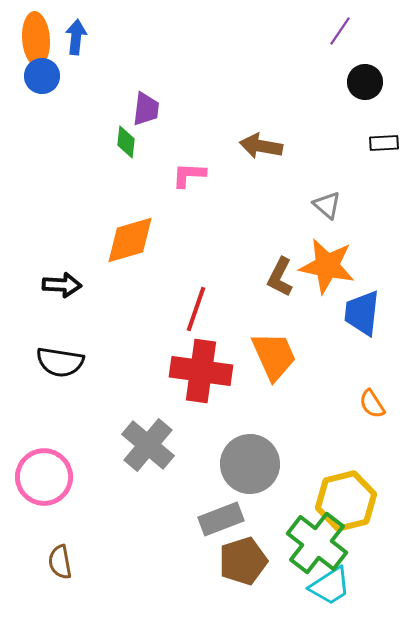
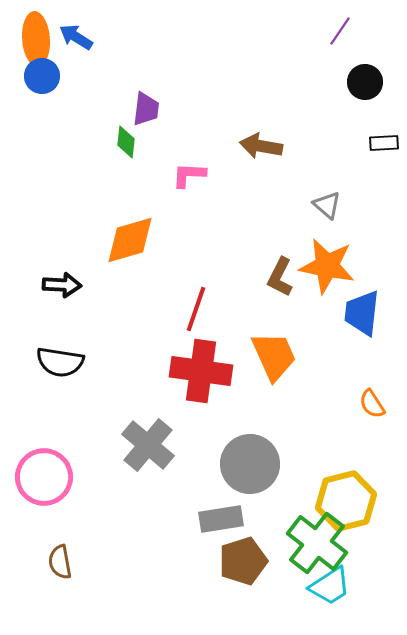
blue arrow: rotated 64 degrees counterclockwise
gray rectangle: rotated 12 degrees clockwise
